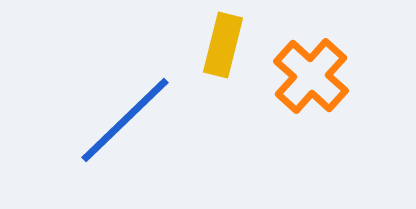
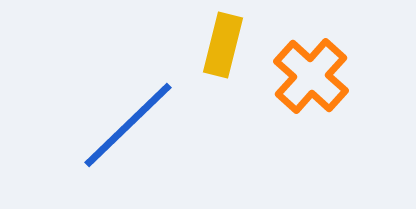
blue line: moved 3 px right, 5 px down
